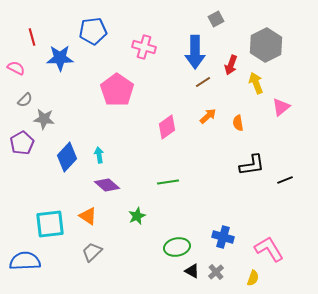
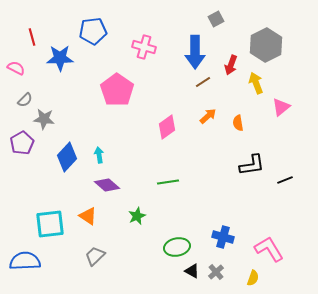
gray trapezoid: moved 3 px right, 4 px down
